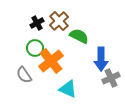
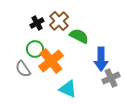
green circle: moved 1 px down
gray semicircle: moved 1 px left, 6 px up
